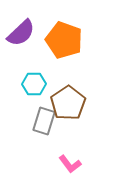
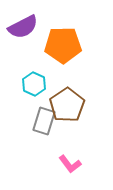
purple semicircle: moved 2 px right, 6 px up; rotated 16 degrees clockwise
orange pentagon: moved 1 px left, 5 px down; rotated 21 degrees counterclockwise
cyan hexagon: rotated 25 degrees clockwise
brown pentagon: moved 1 px left, 2 px down
